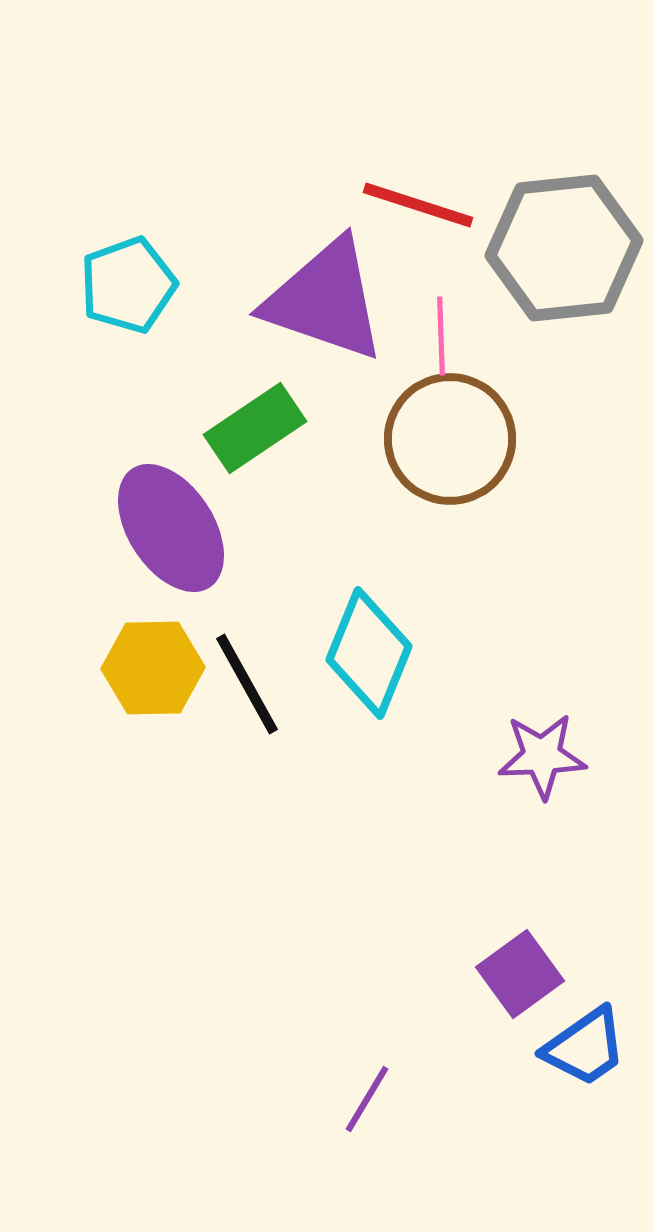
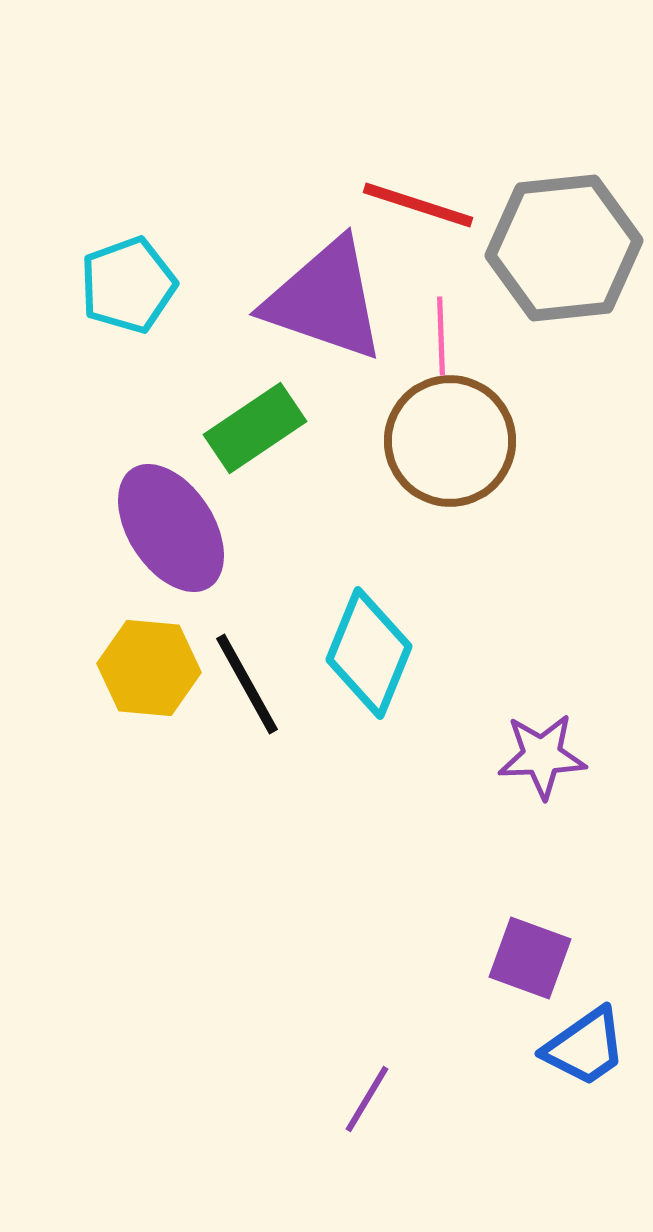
brown circle: moved 2 px down
yellow hexagon: moved 4 px left; rotated 6 degrees clockwise
purple square: moved 10 px right, 16 px up; rotated 34 degrees counterclockwise
